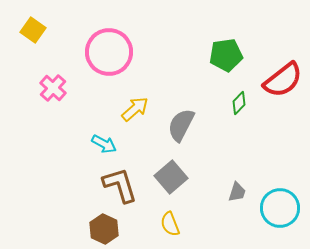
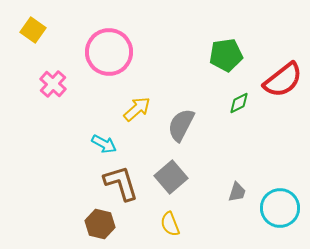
pink cross: moved 4 px up
green diamond: rotated 20 degrees clockwise
yellow arrow: moved 2 px right
brown L-shape: moved 1 px right, 2 px up
brown hexagon: moved 4 px left, 5 px up; rotated 12 degrees counterclockwise
